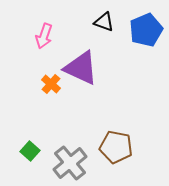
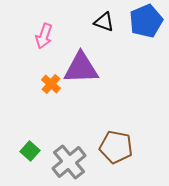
blue pentagon: moved 9 px up
purple triangle: rotated 27 degrees counterclockwise
gray cross: moved 1 px left, 1 px up
